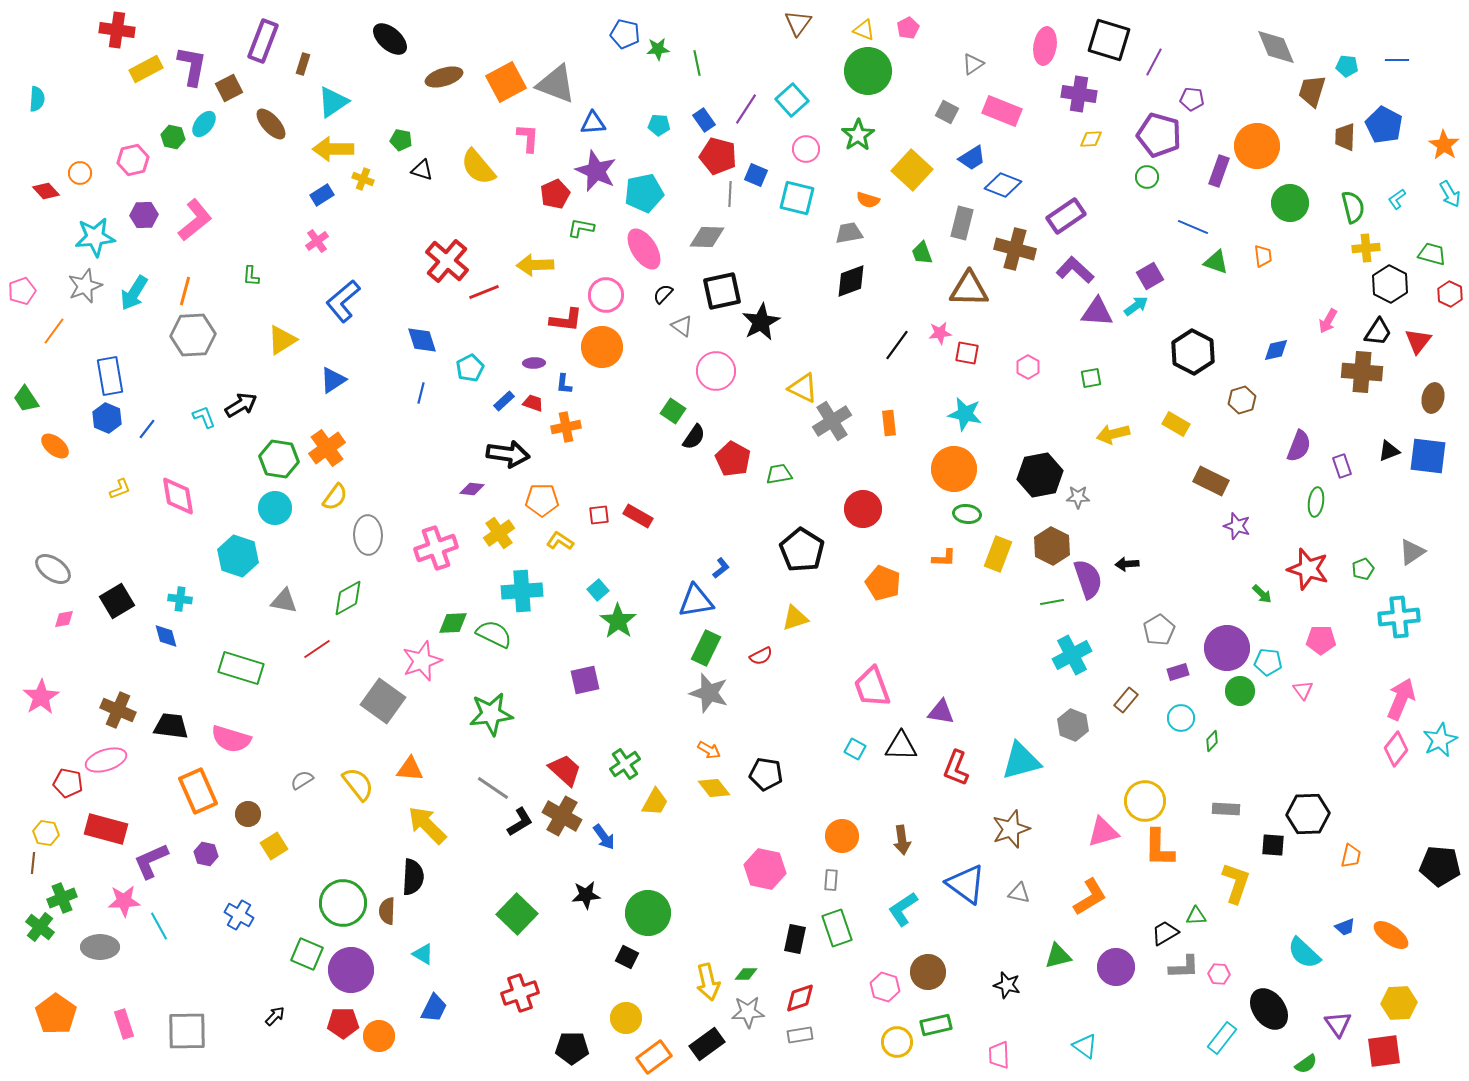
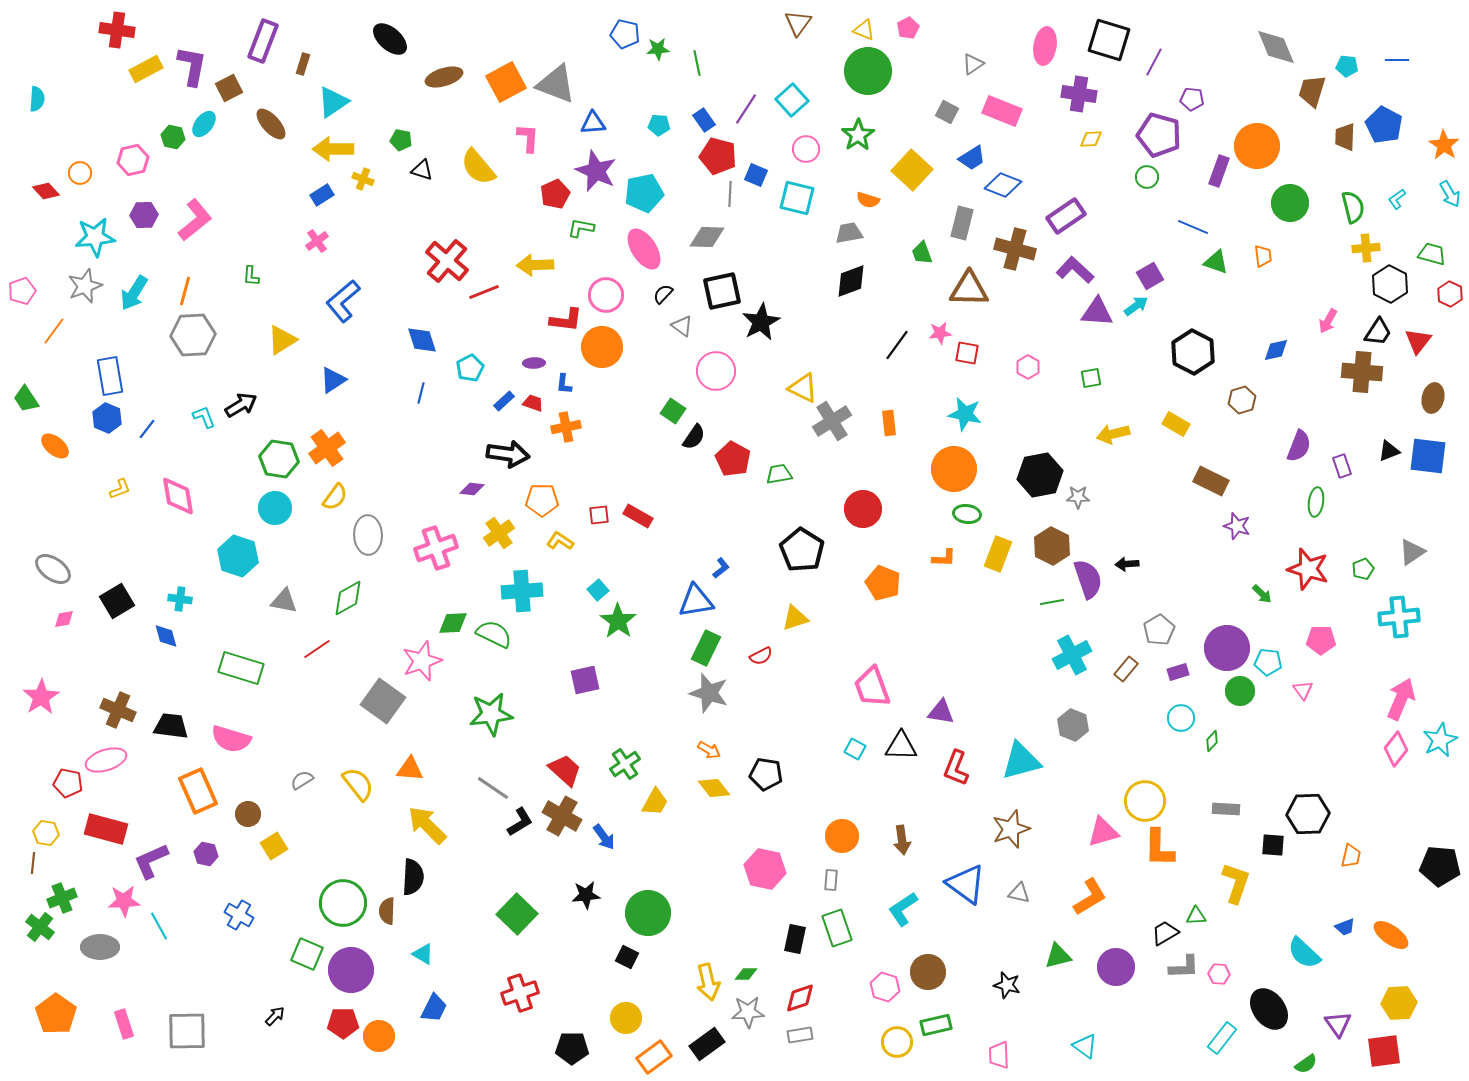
brown rectangle at (1126, 700): moved 31 px up
